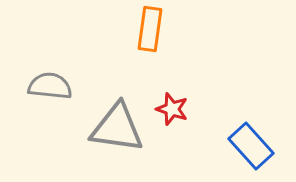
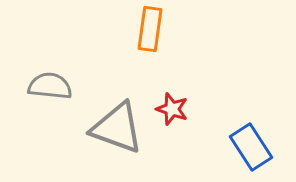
gray triangle: rotated 12 degrees clockwise
blue rectangle: moved 1 px down; rotated 9 degrees clockwise
